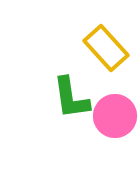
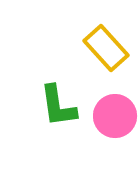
green L-shape: moved 13 px left, 8 px down
